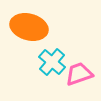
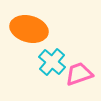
orange ellipse: moved 2 px down
